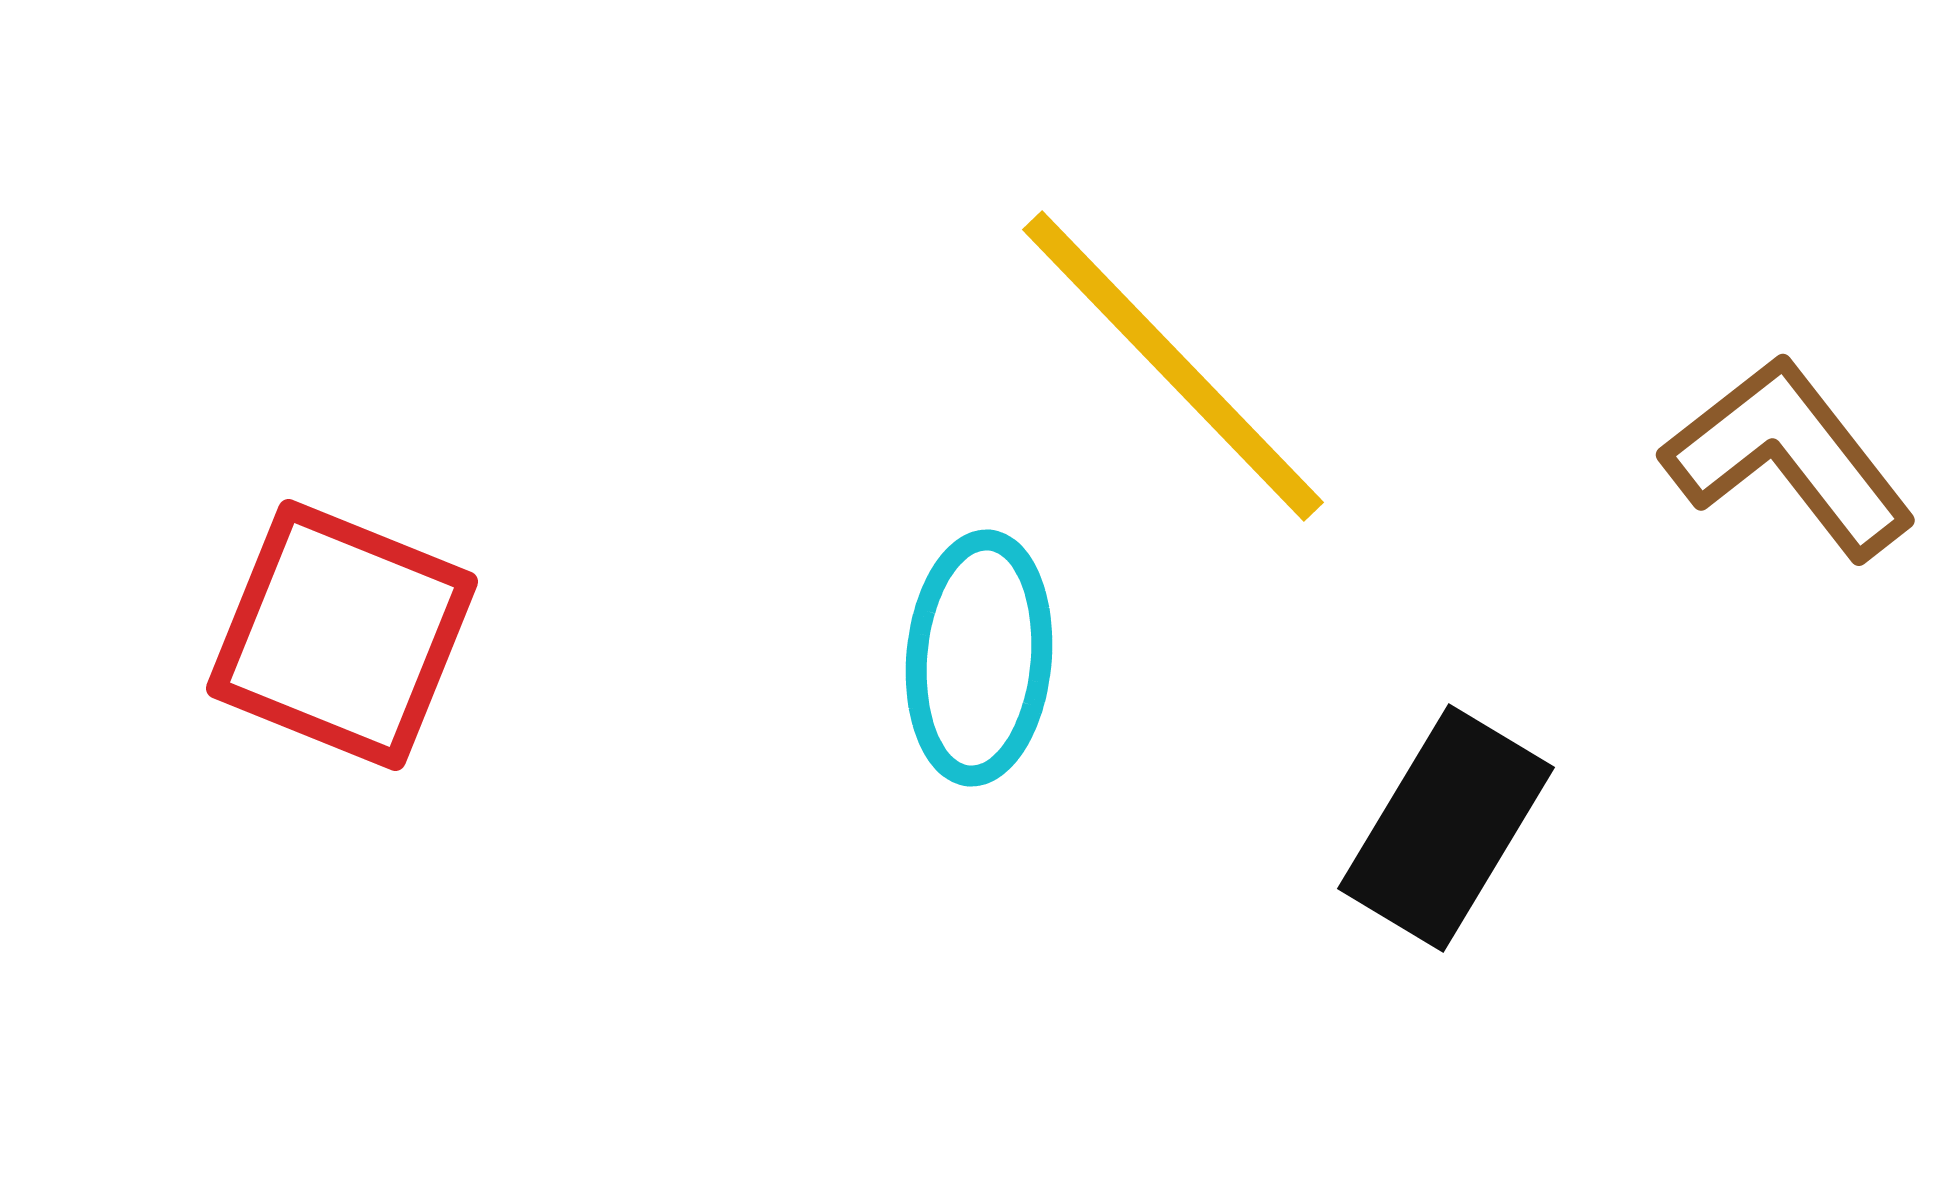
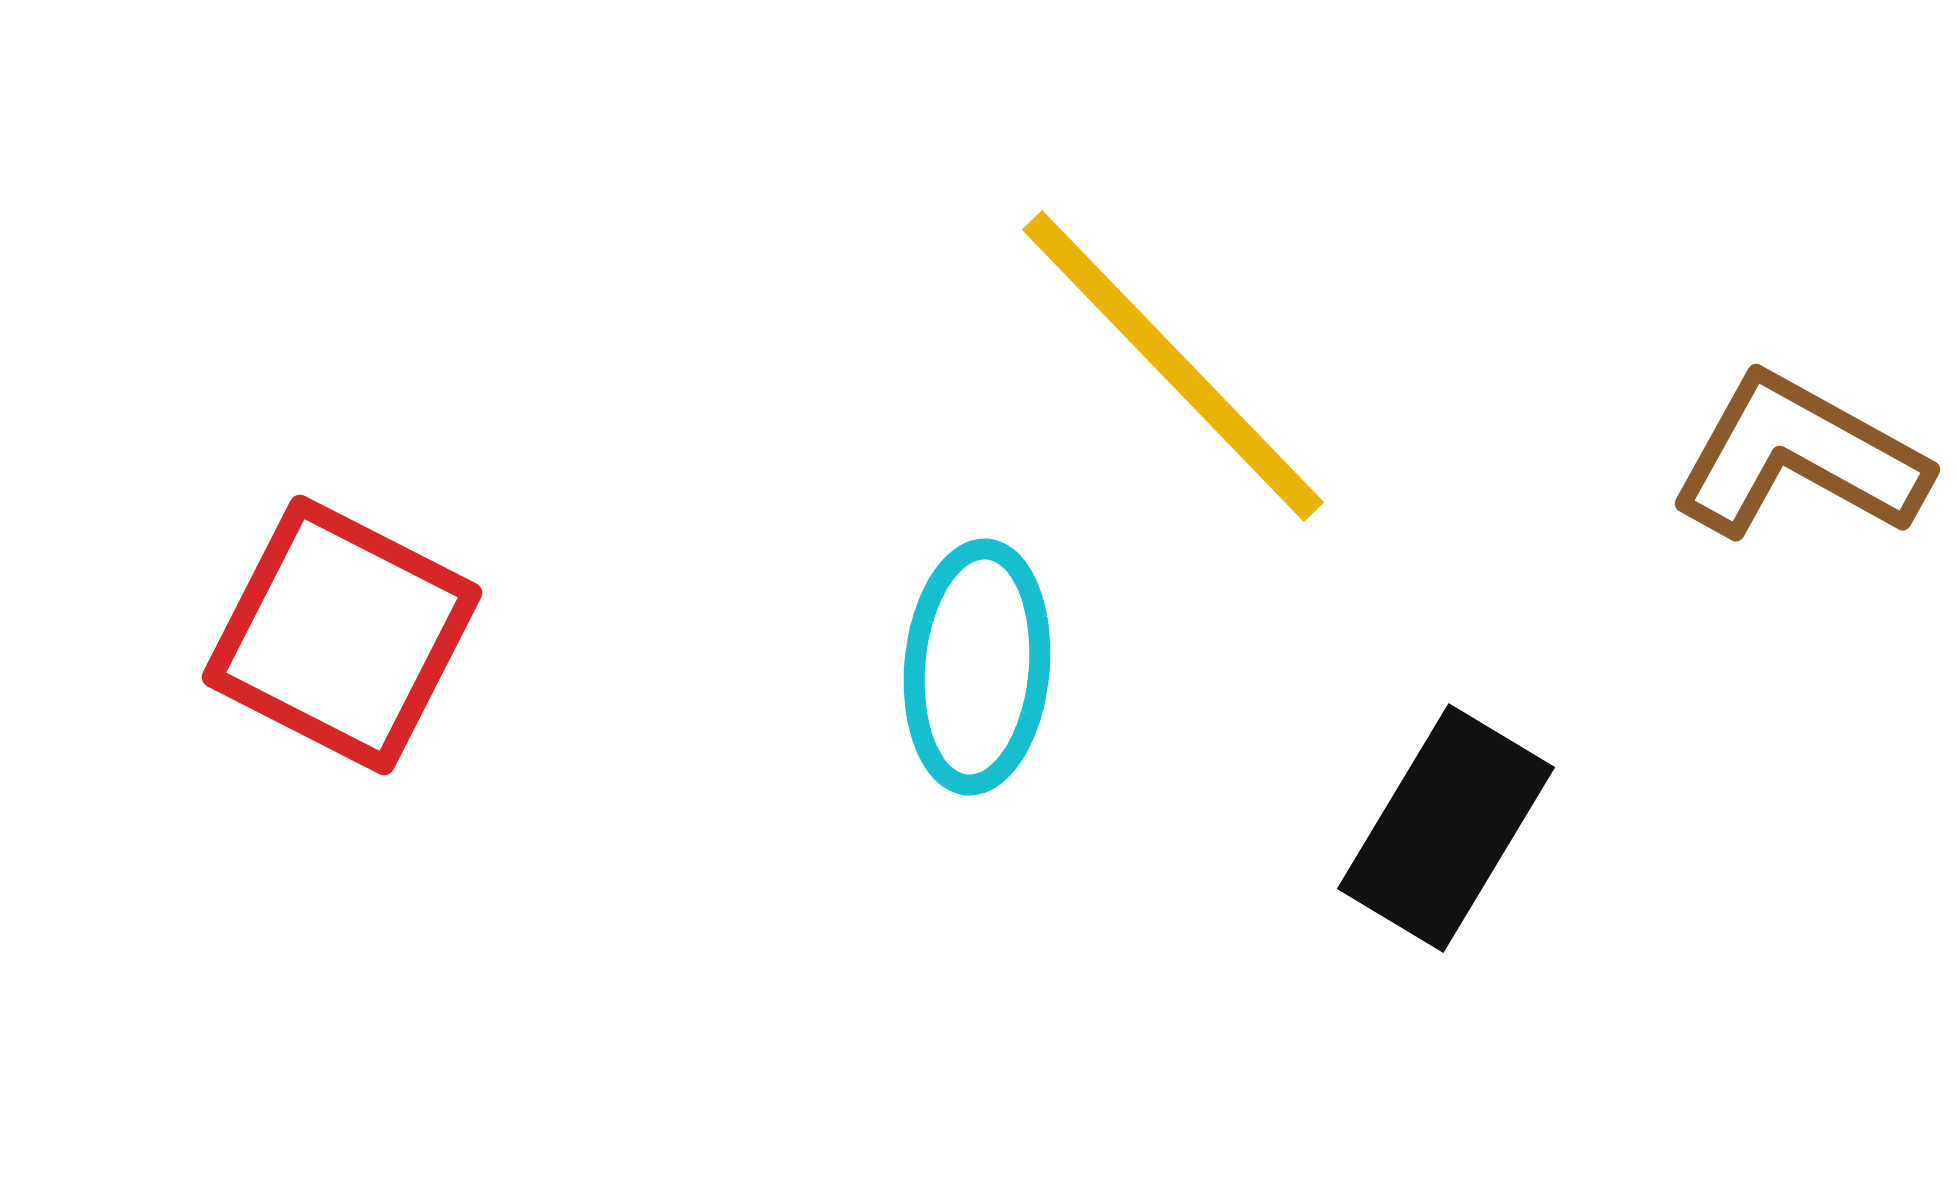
brown L-shape: moved 10 px right; rotated 23 degrees counterclockwise
red square: rotated 5 degrees clockwise
cyan ellipse: moved 2 px left, 9 px down
